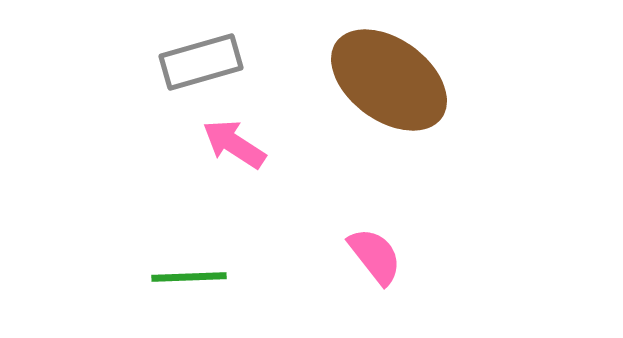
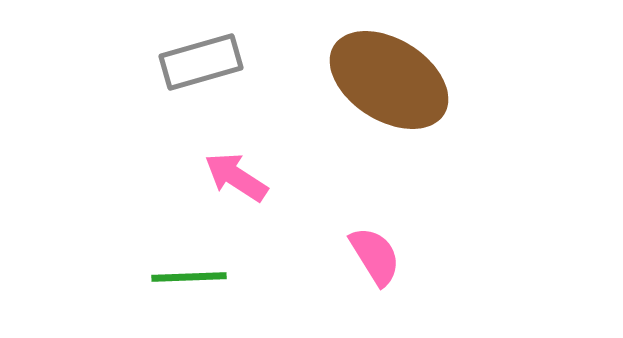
brown ellipse: rotated 4 degrees counterclockwise
pink arrow: moved 2 px right, 33 px down
pink semicircle: rotated 6 degrees clockwise
